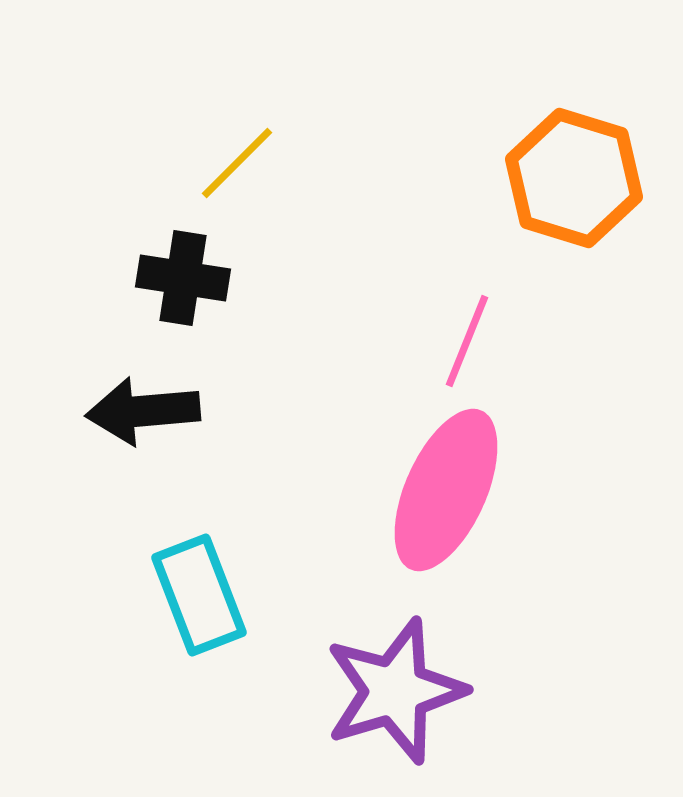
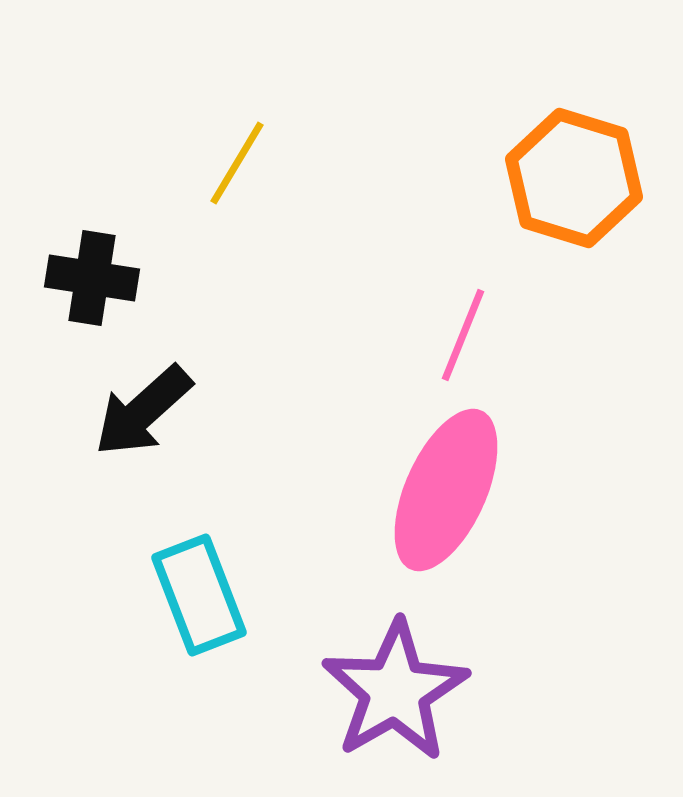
yellow line: rotated 14 degrees counterclockwise
black cross: moved 91 px left
pink line: moved 4 px left, 6 px up
black arrow: rotated 37 degrees counterclockwise
purple star: rotated 13 degrees counterclockwise
